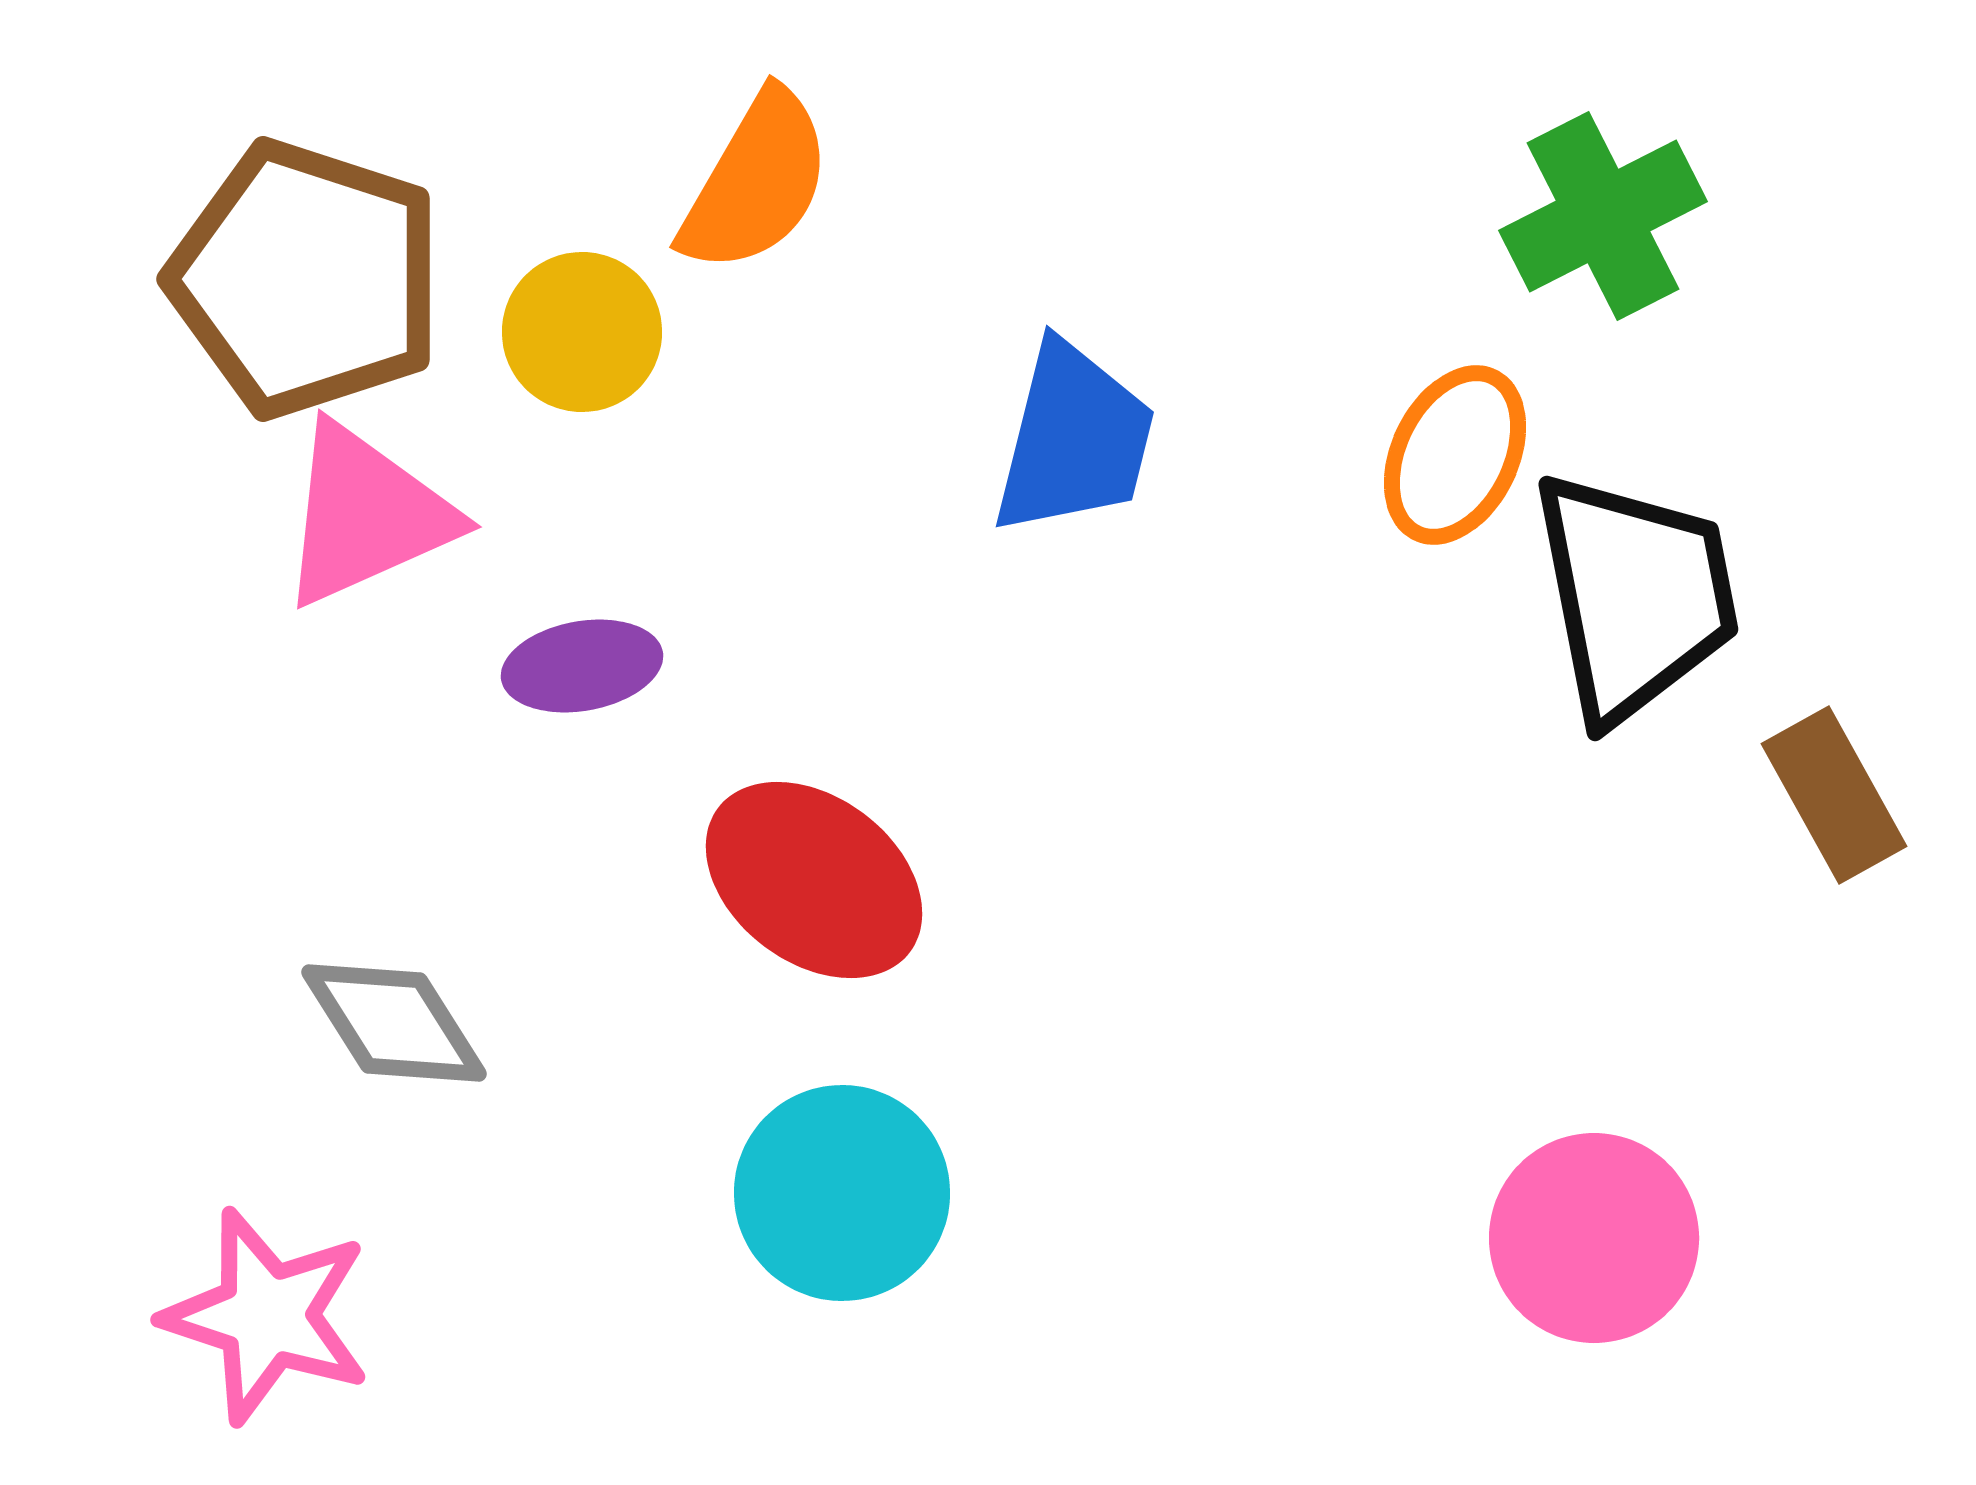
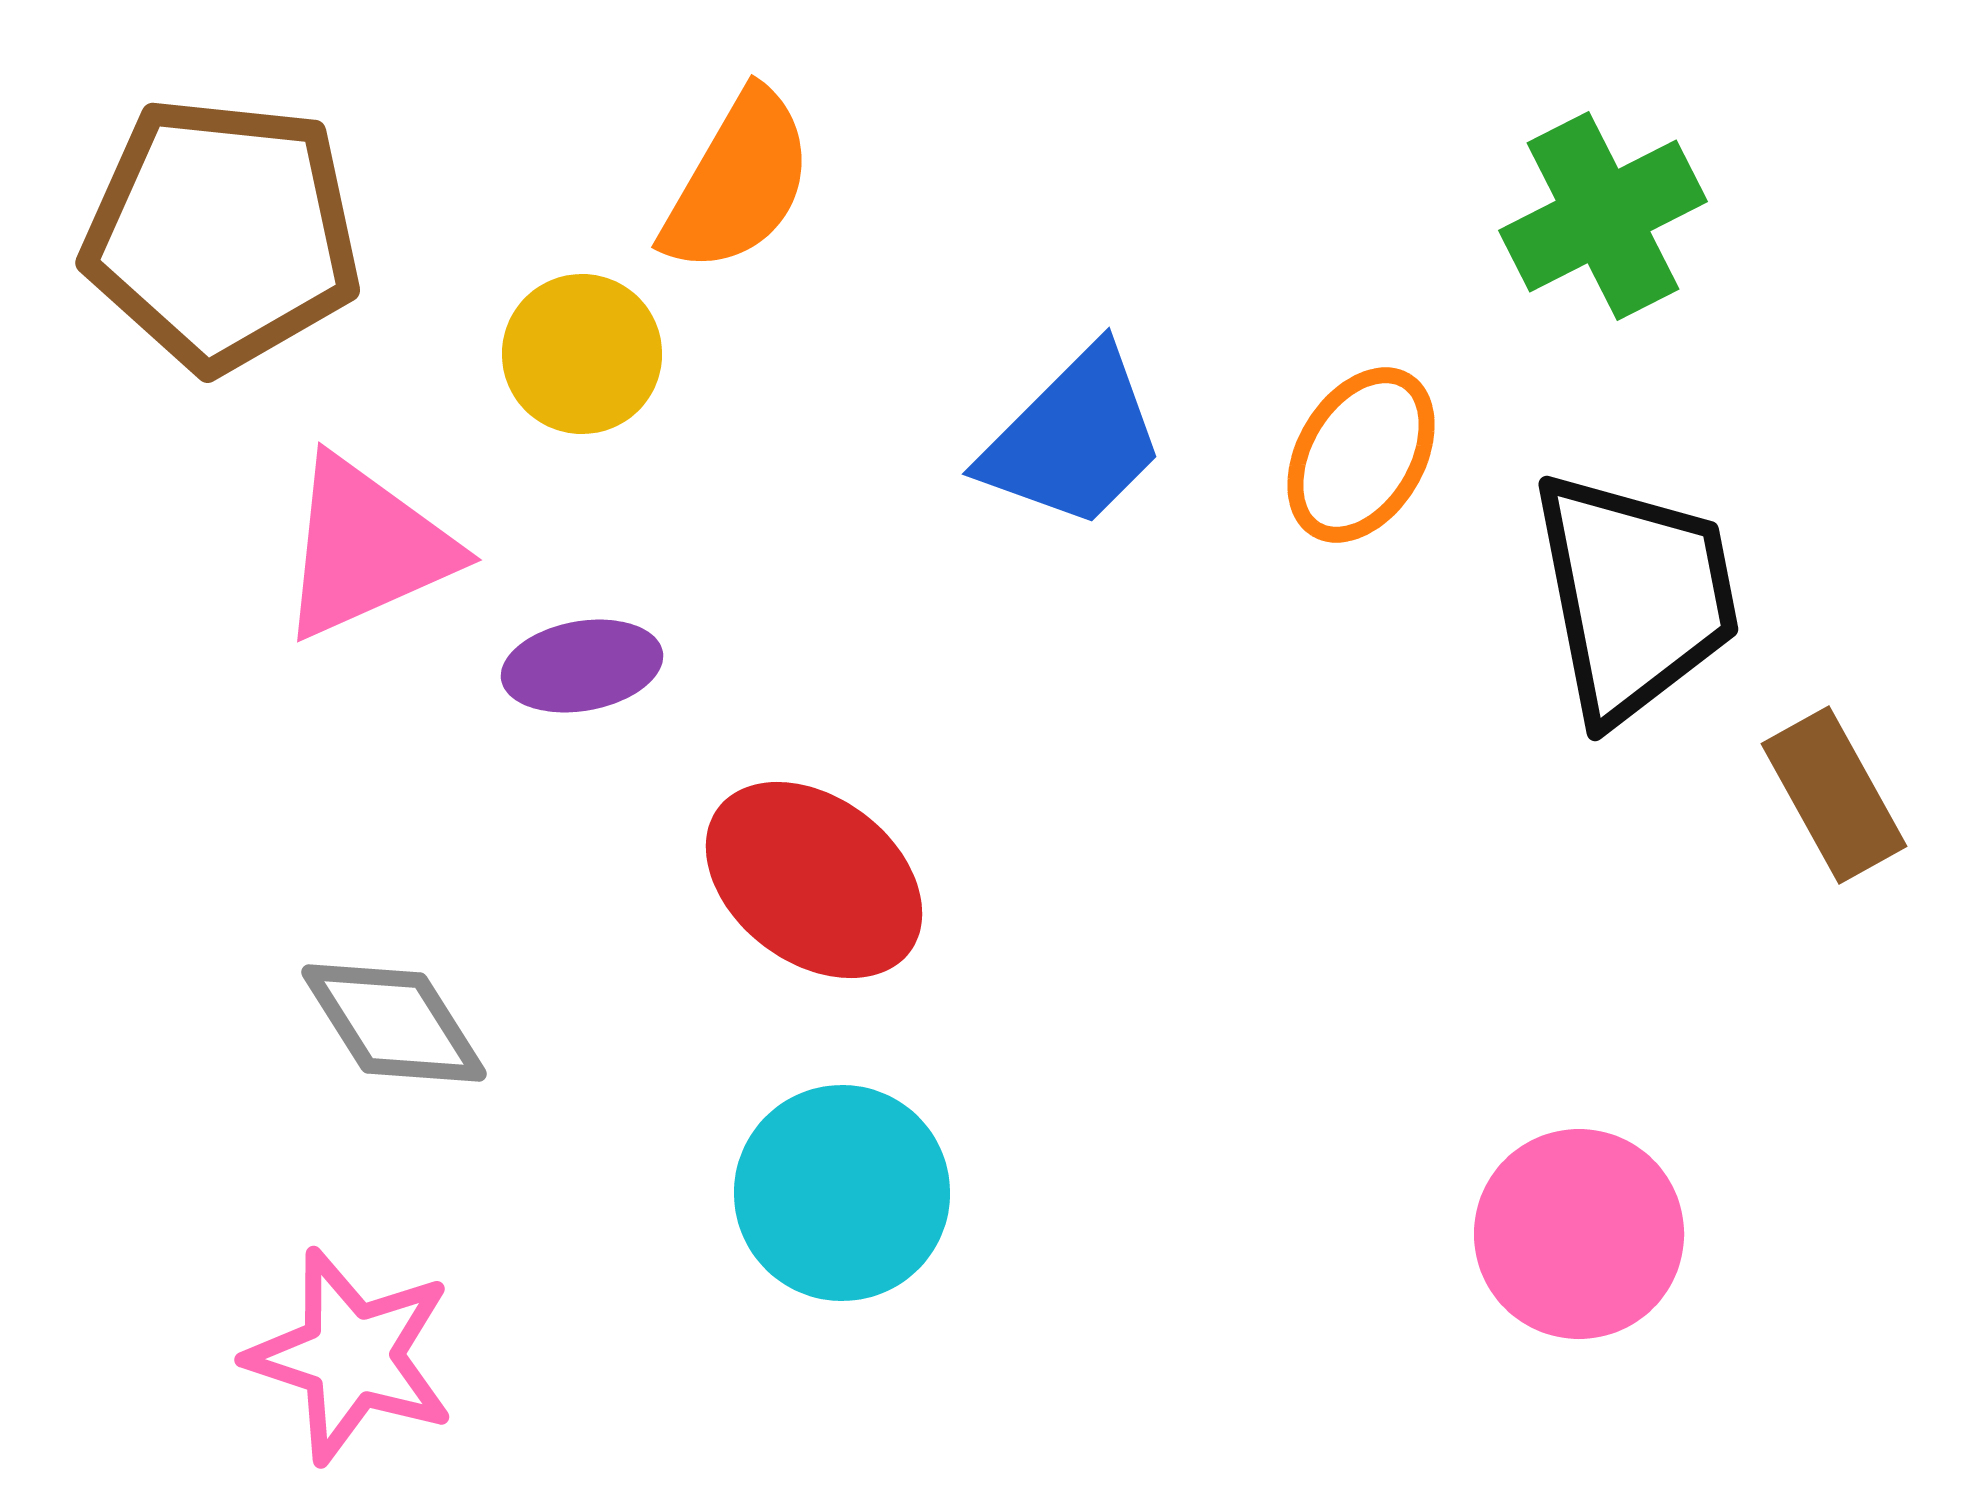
orange semicircle: moved 18 px left
brown pentagon: moved 84 px left, 45 px up; rotated 12 degrees counterclockwise
yellow circle: moved 22 px down
blue trapezoid: rotated 31 degrees clockwise
orange ellipse: moved 94 px left; rotated 5 degrees clockwise
pink triangle: moved 33 px down
pink circle: moved 15 px left, 4 px up
pink star: moved 84 px right, 40 px down
